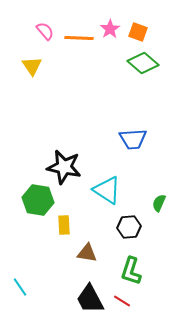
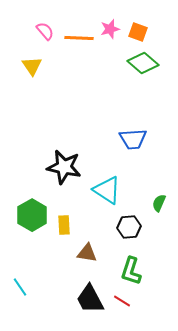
pink star: rotated 18 degrees clockwise
green hexagon: moved 6 px left, 15 px down; rotated 20 degrees clockwise
